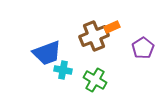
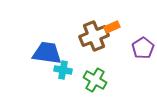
blue trapezoid: rotated 152 degrees counterclockwise
